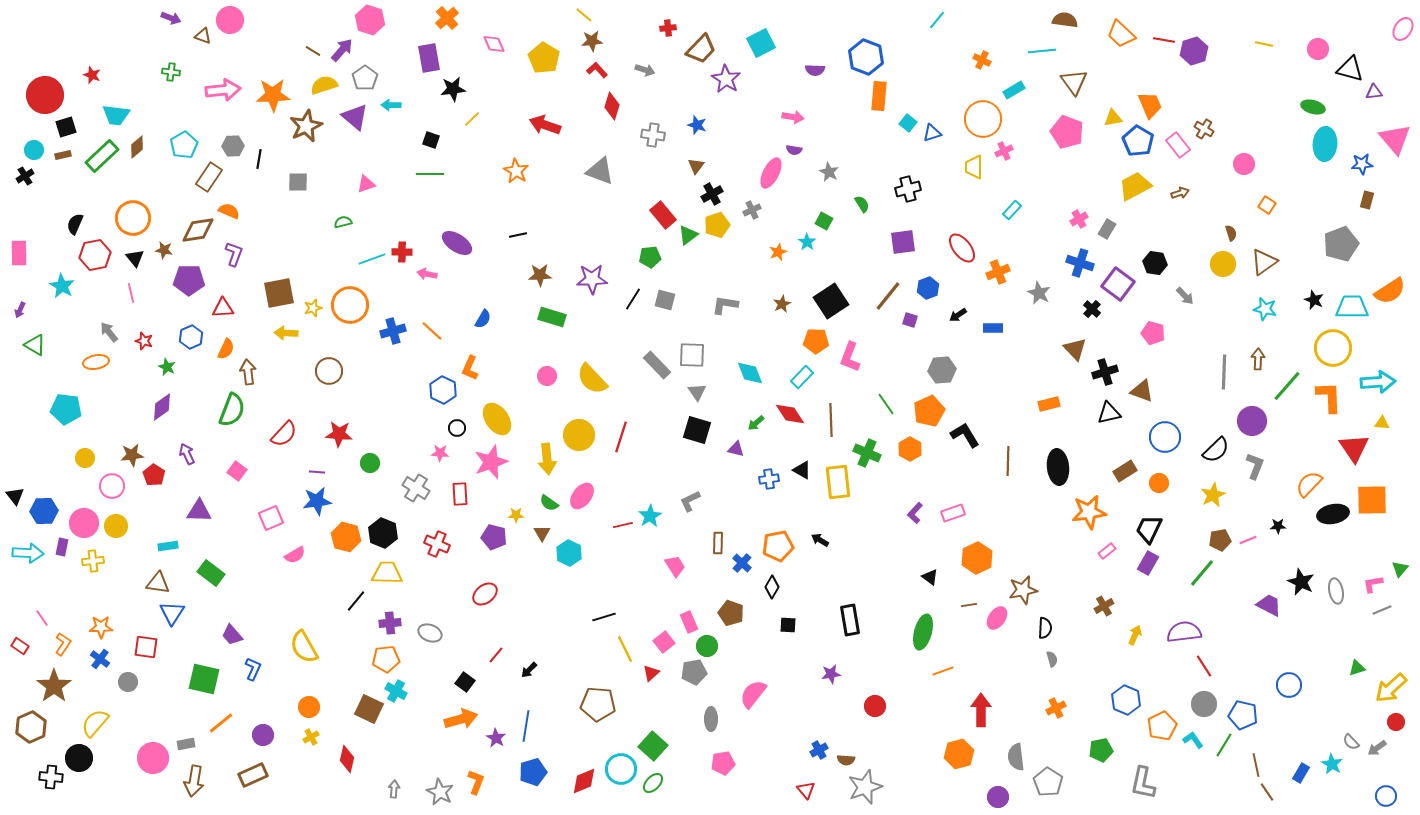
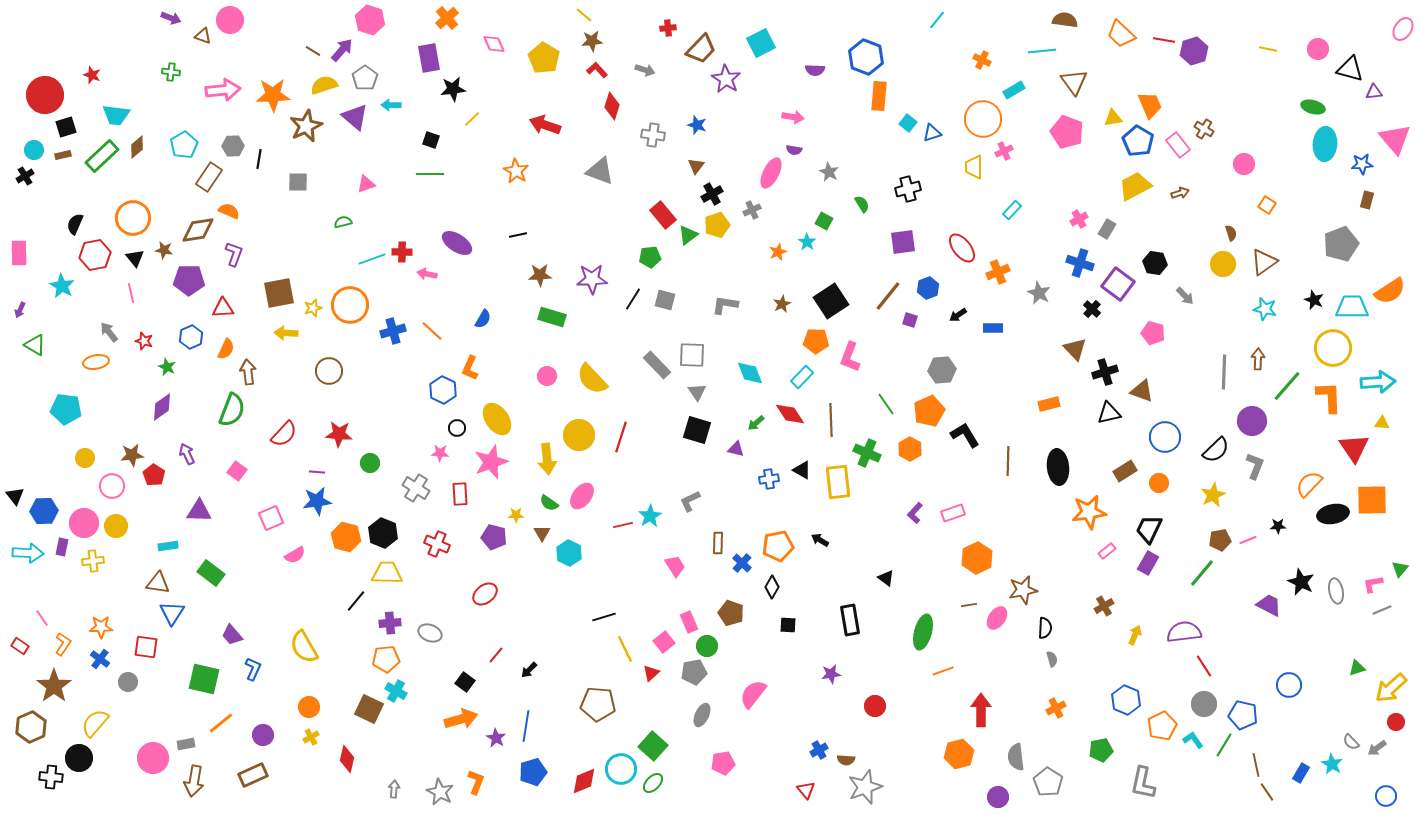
yellow line at (1264, 44): moved 4 px right, 5 px down
black triangle at (930, 577): moved 44 px left, 1 px down
gray ellipse at (711, 719): moved 9 px left, 4 px up; rotated 25 degrees clockwise
